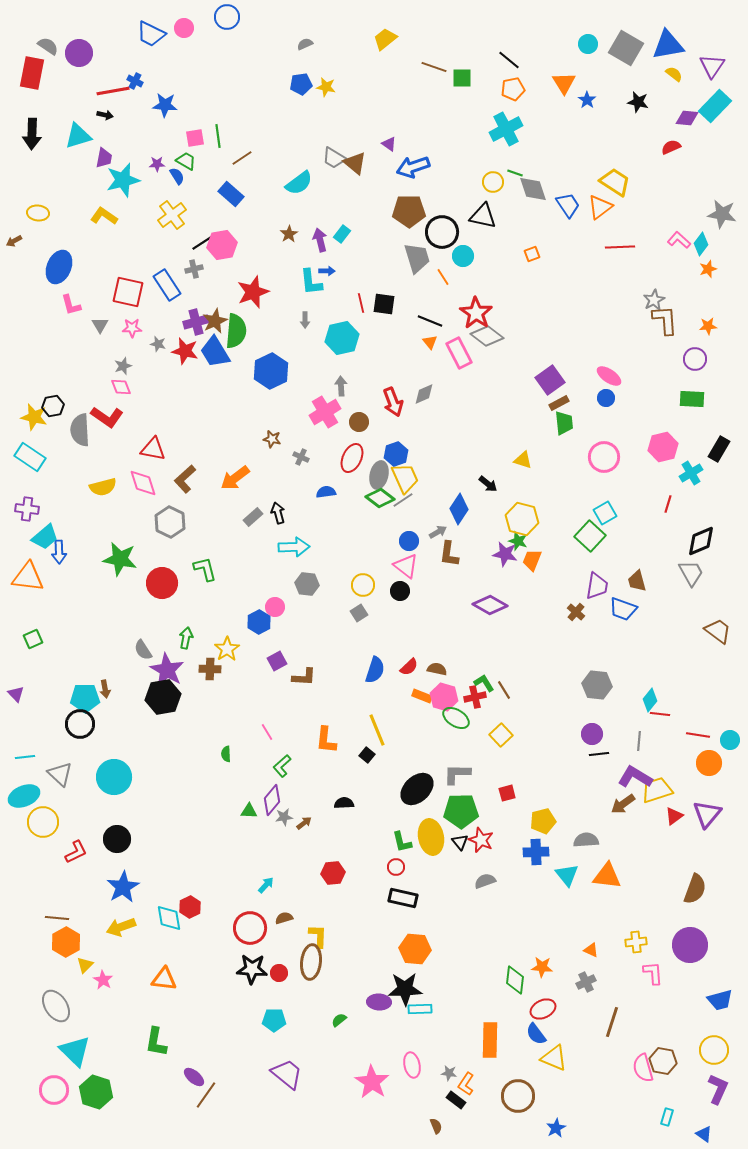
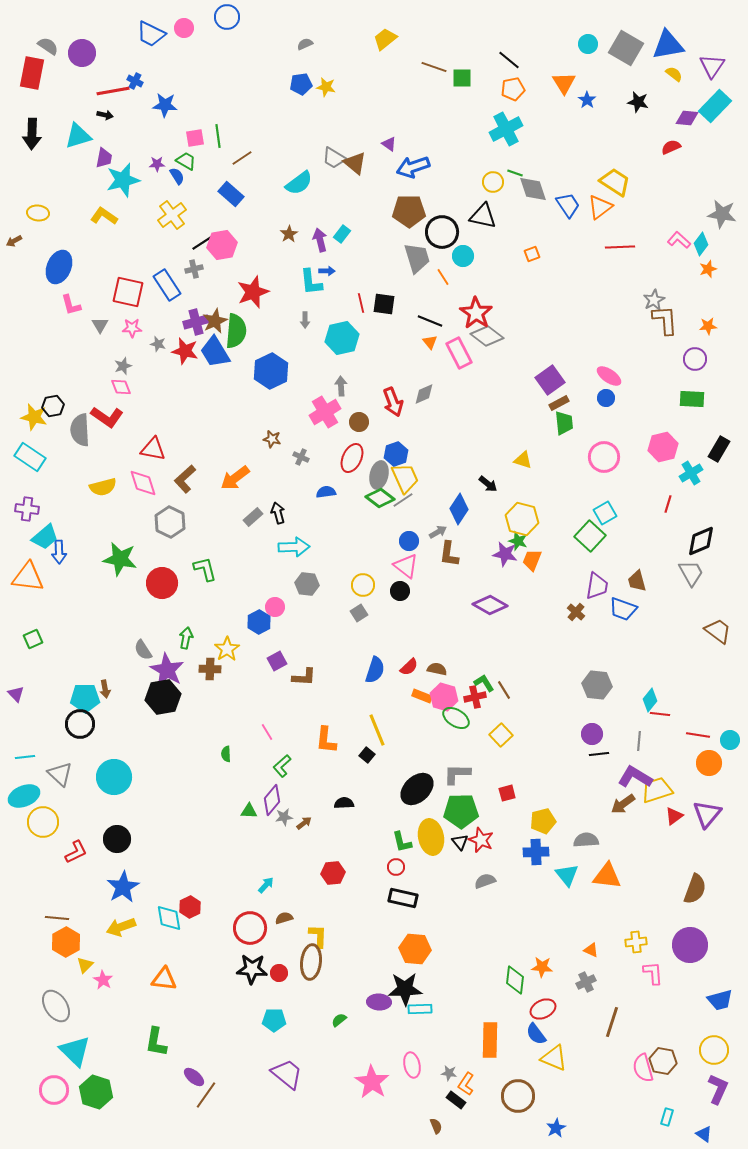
purple circle at (79, 53): moved 3 px right
